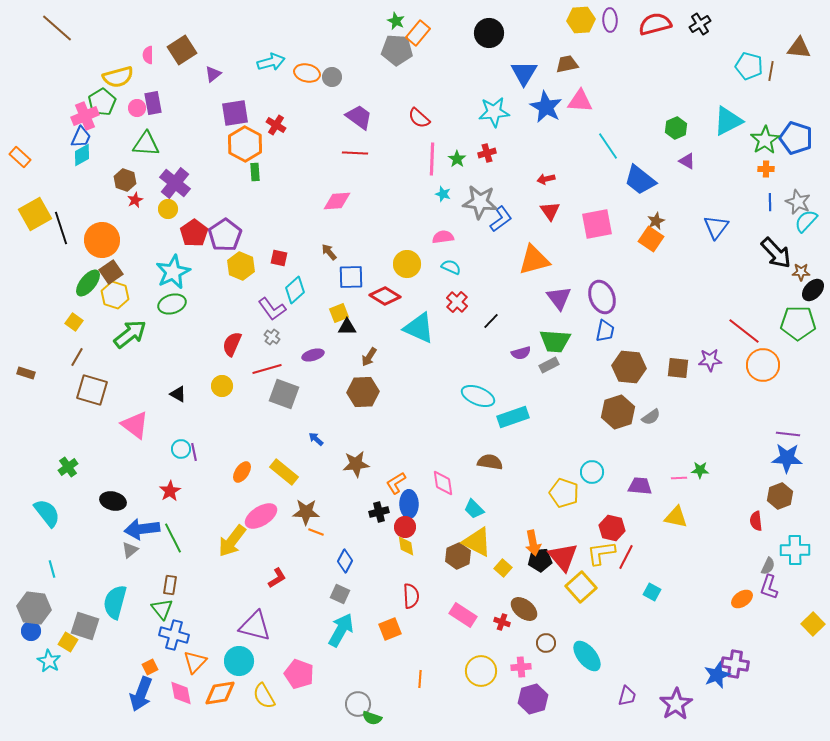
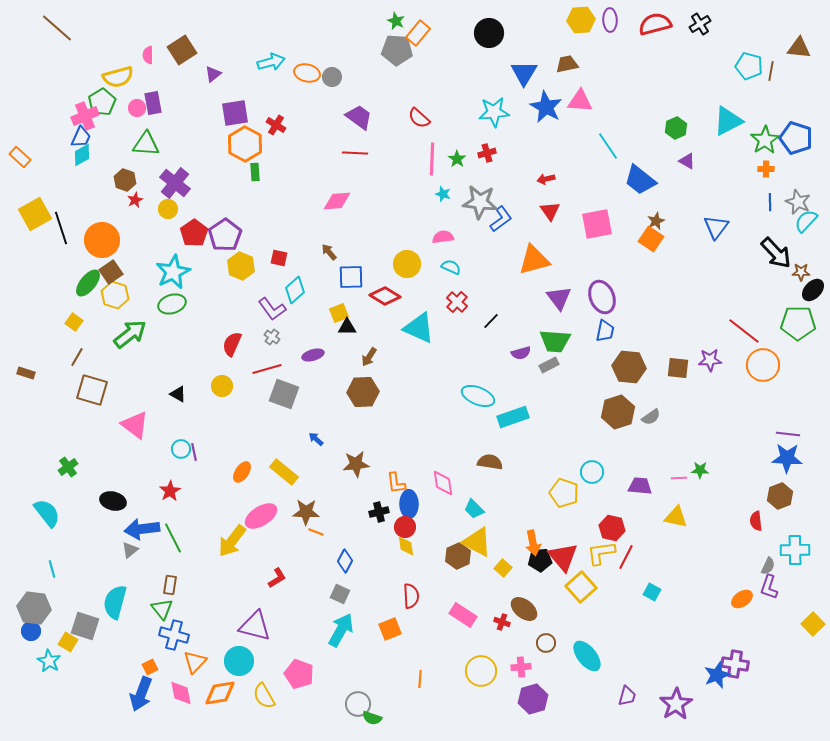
orange L-shape at (396, 483): rotated 65 degrees counterclockwise
